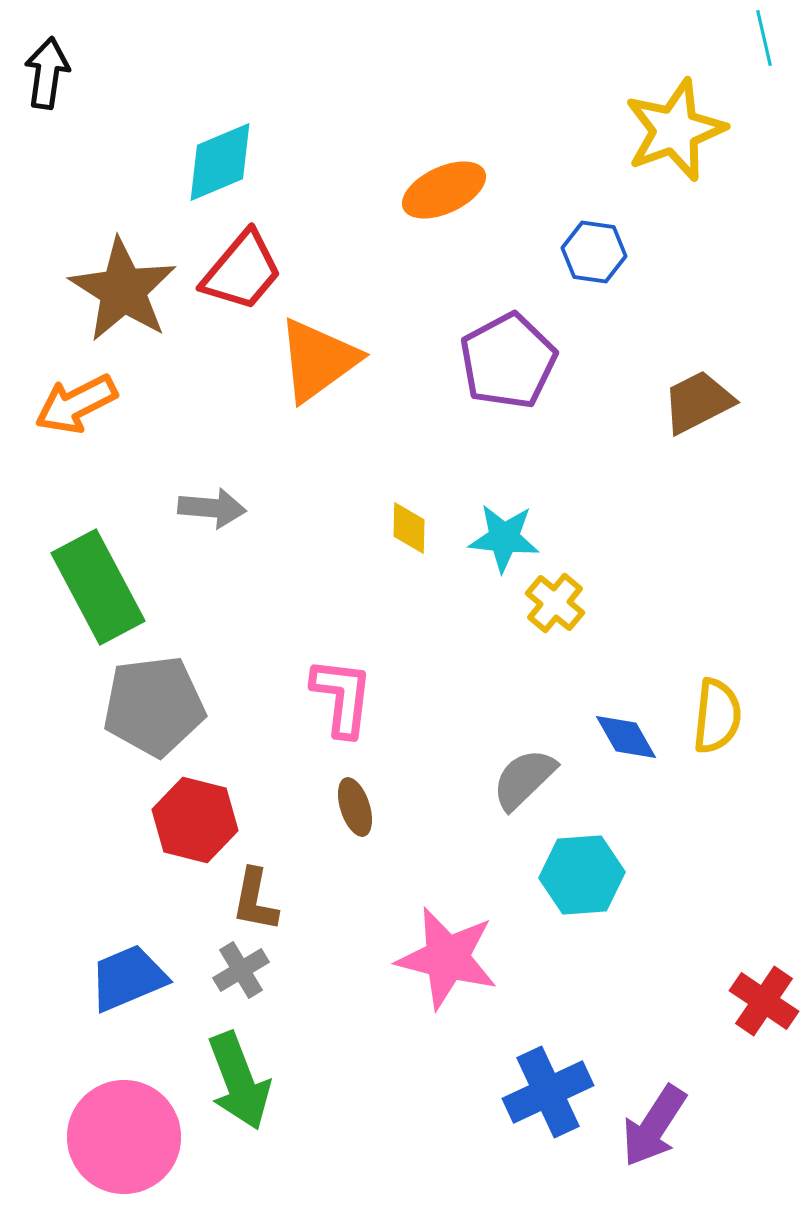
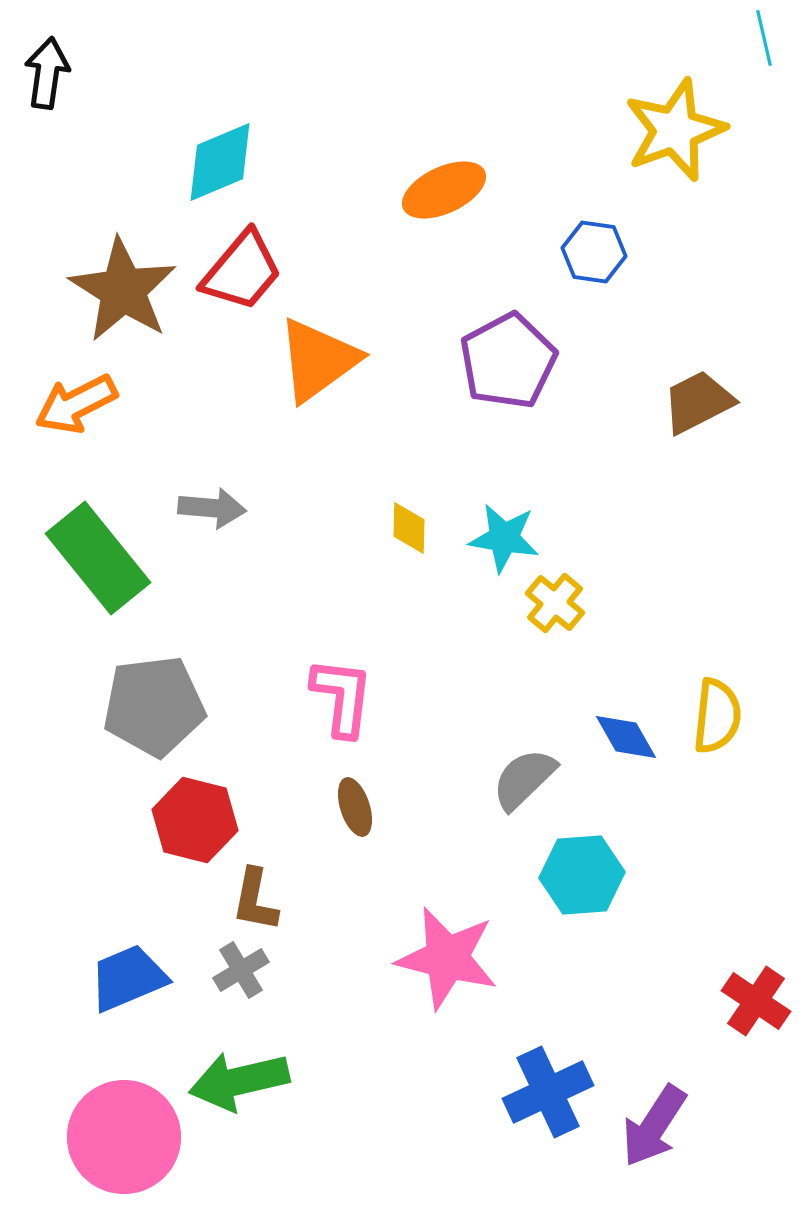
cyan star: rotated 4 degrees clockwise
green rectangle: moved 29 px up; rotated 11 degrees counterclockwise
red cross: moved 8 px left
green arrow: rotated 98 degrees clockwise
